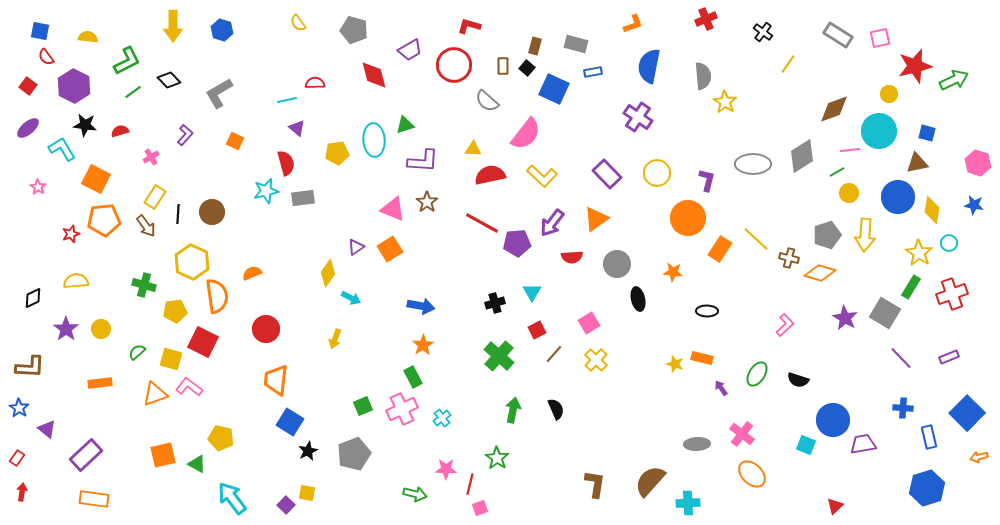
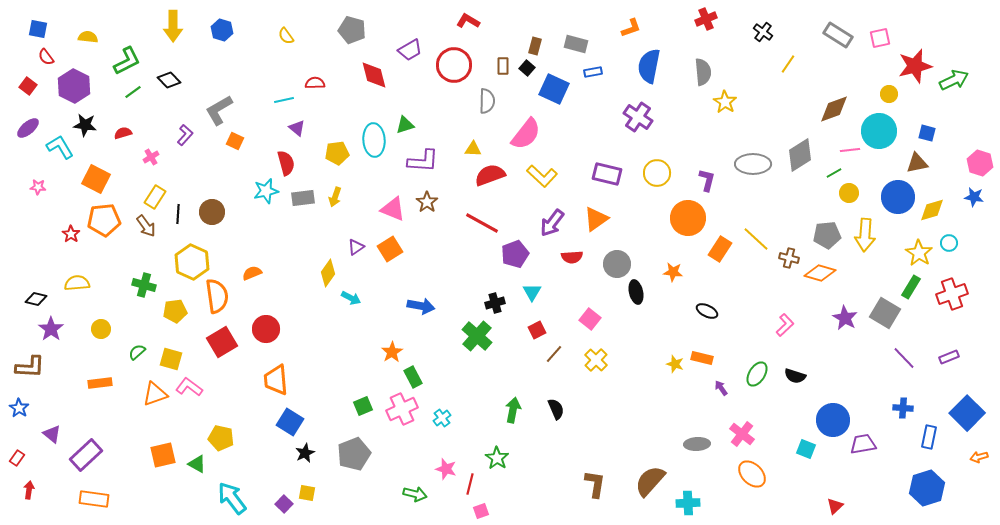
yellow semicircle at (298, 23): moved 12 px left, 13 px down
orange L-shape at (633, 24): moved 2 px left, 4 px down
red L-shape at (469, 26): moved 1 px left, 5 px up; rotated 15 degrees clockwise
gray pentagon at (354, 30): moved 2 px left
blue square at (40, 31): moved 2 px left, 2 px up
gray semicircle at (703, 76): moved 4 px up
gray L-shape at (219, 93): moved 17 px down
cyan line at (287, 100): moved 3 px left
gray semicircle at (487, 101): rotated 130 degrees counterclockwise
red semicircle at (120, 131): moved 3 px right, 2 px down
cyan L-shape at (62, 149): moved 2 px left, 2 px up
gray diamond at (802, 156): moved 2 px left, 1 px up
pink hexagon at (978, 163): moved 2 px right
green line at (837, 172): moved 3 px left, 1 px down
purple rectangle at (607, 174): rotated 32 degrees counterclockwise
red semicircle at (490, 175): rotated 8 degrees counterclockwise
pink star at (38, 187): rotated 28 degrees counterclockwise
blue star at (974, 205): moved 8 px up
yellow diamond at (932, 210): rotated 64 degrees clockwise
red star at (71, 234): rotated 18 degrees counterclockwise
gray pentagon at (827, 235): rotated 12 degrees clockwise
purple pentagon at (517, 243): moved 2 px left, 11 px down; rotated 16 degrees counterclockwise
yellow semicircle at (76, 281): moved 1 px right, 2 px down
black diamond at (33, 298): moved 3 px right, 1 px down; rotated 40 degrees clockwise
black ellipse at (638, 299): moved 2 px left, 7 px up
black ellipse at (707, 311): rotated 25 degrees clockwise
pink square at (589, 323): moved 1 px right, 4 px up; rotated 20 degrees counterclockwise
purple star at (66, 329): moved 15 px left
yellow arrow at (335, 339): moved 142 px up
red square at (203, 342): moved 19 px right; rotated 32 degrees clockwise
orange star at (423, 345): moved 31 px left, 7 px down
green cross at (499, 356): moved 22 px left, 20 px up
purple line at (901, 358): moved 3 px right
orange trapezoid at (276, 380): rotated 12 degrees counterclockwise
black semicircle at (798, 380): moved 3 px left, 4 px up
purple triangle at (47, 429): moved 5 px right, 5 px down
blue rectangle at (929, 437): rotated 25 degrees clockwise
cyan square at (806, 445): moved 4 px down
black star at (308, 451): moved 3 px left, 2 px down
pink star at (446, 469): rotated 15 degrees clockwise
red arrow at (22, 492): moved 7 px right, 2 px up
purple square at (286, 505): moved 2 px left, 1 px up
pink square at (480, 508): moved 1 px right, 3 px down
